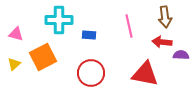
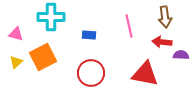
cyan cross: moved 8 px left, 3 px up
yellow triangle: moved 2 px right, 2 px up
